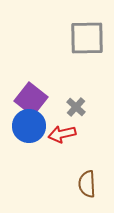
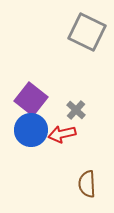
gray square: moved 6 px up; rotated 27 degrees clockwise
gray cross: moved 3 px down
blue circle: moved 2 px right, 4 px down
